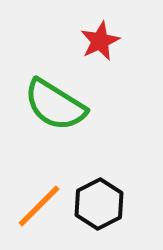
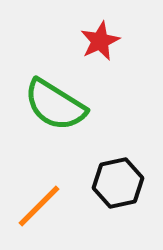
black hexagon: moved 19 px right, 21 px up; rotated 15 degrees clockwise
